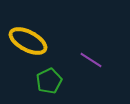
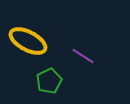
purple line: moved 8 px left, 4 px up
